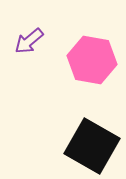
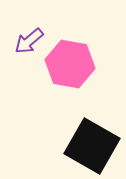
pink hexagon: moved 22 px left, 4 px down
